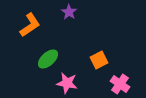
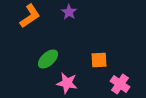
orange L-shape: moved 9 px up
orange square: rotated 24 degrees clockwise
